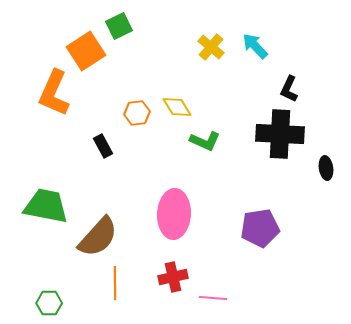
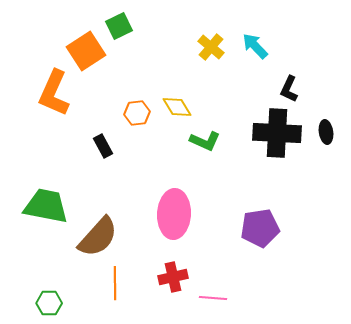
black cross: moved 3 px left, 1 px up
black ellipse: moved 36 px up
